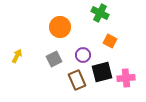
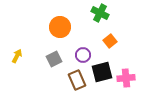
orange square: rotated 24 degrees clockwise
